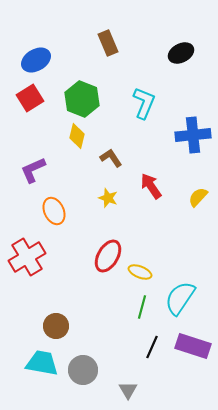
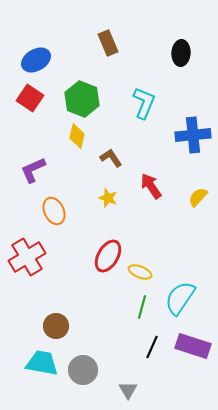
black ellipse: rotated 60 degrees counterclockwise
red square: rotated 24 degrees counterclockwise
